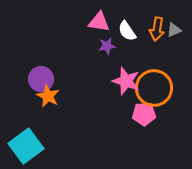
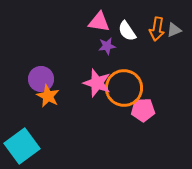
pink star: moved 29 px left, 2 px down
orange circle: moved 30 px left
pink pentagon: moved 1 px left, 4 px up
cyan square: moved 4 px left
